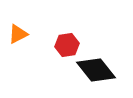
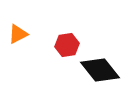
black diamond: moved 4 px right
